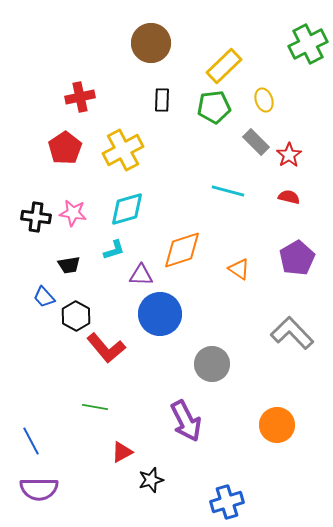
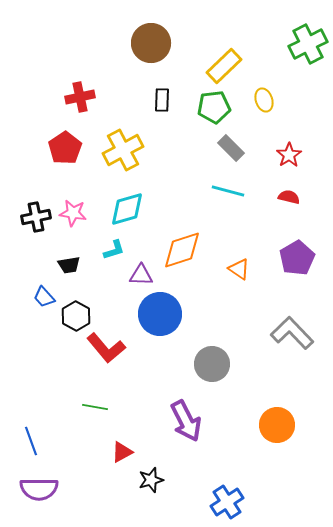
gray rectangle: moved 25 px left, 6 px down
black cross: rotated 20 degrees counterclockwise
blue line: rotated 8 degrees clockwise
blue cross: rotated 16 degrees counterclockwise
